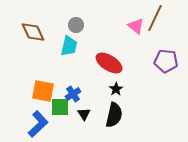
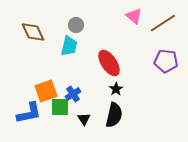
brown line: moved 8 px right, 5 px down; rotated 32 degrees clockwise
pink triangle: moved 2 px left, 10 px up
red ellipse: rotated 24 degrees clockwise
orange square: moved 3 px right; rotated 30 degrees counterclockwise
black triangle: moved 5 px down
blue L-shape: moved 9 px left, 11 px up; rotated 32 degrees clockwise
